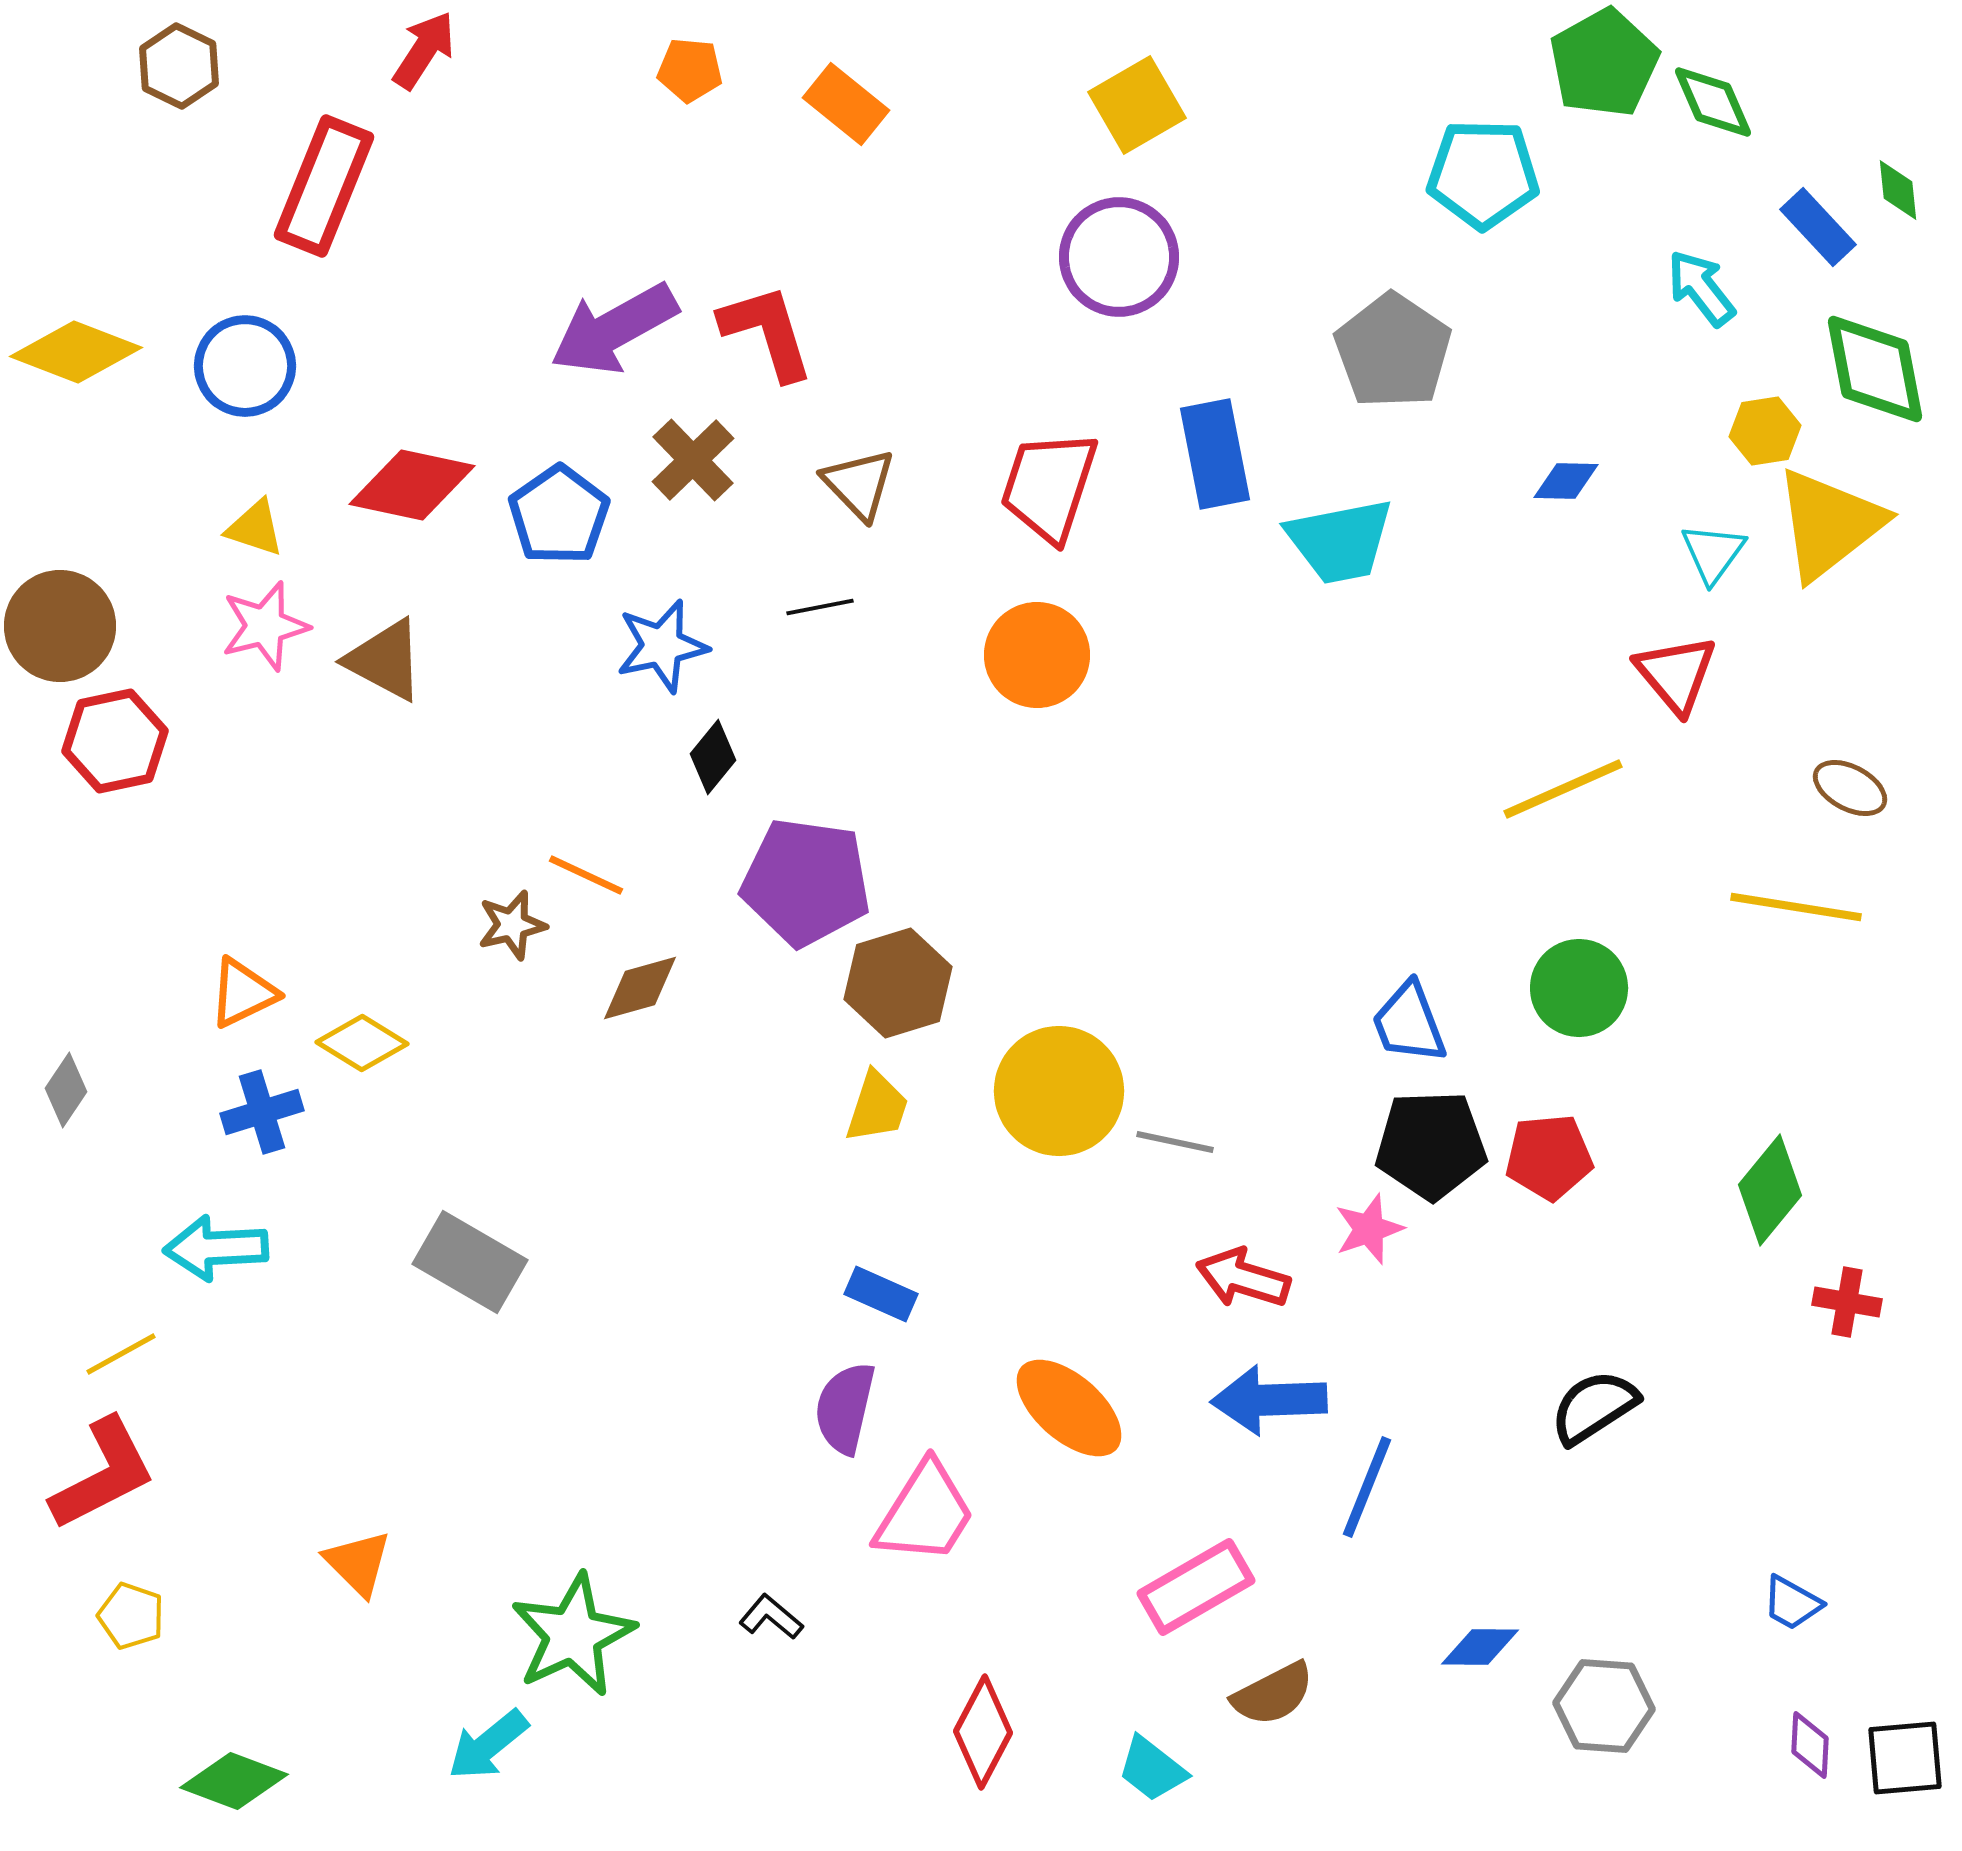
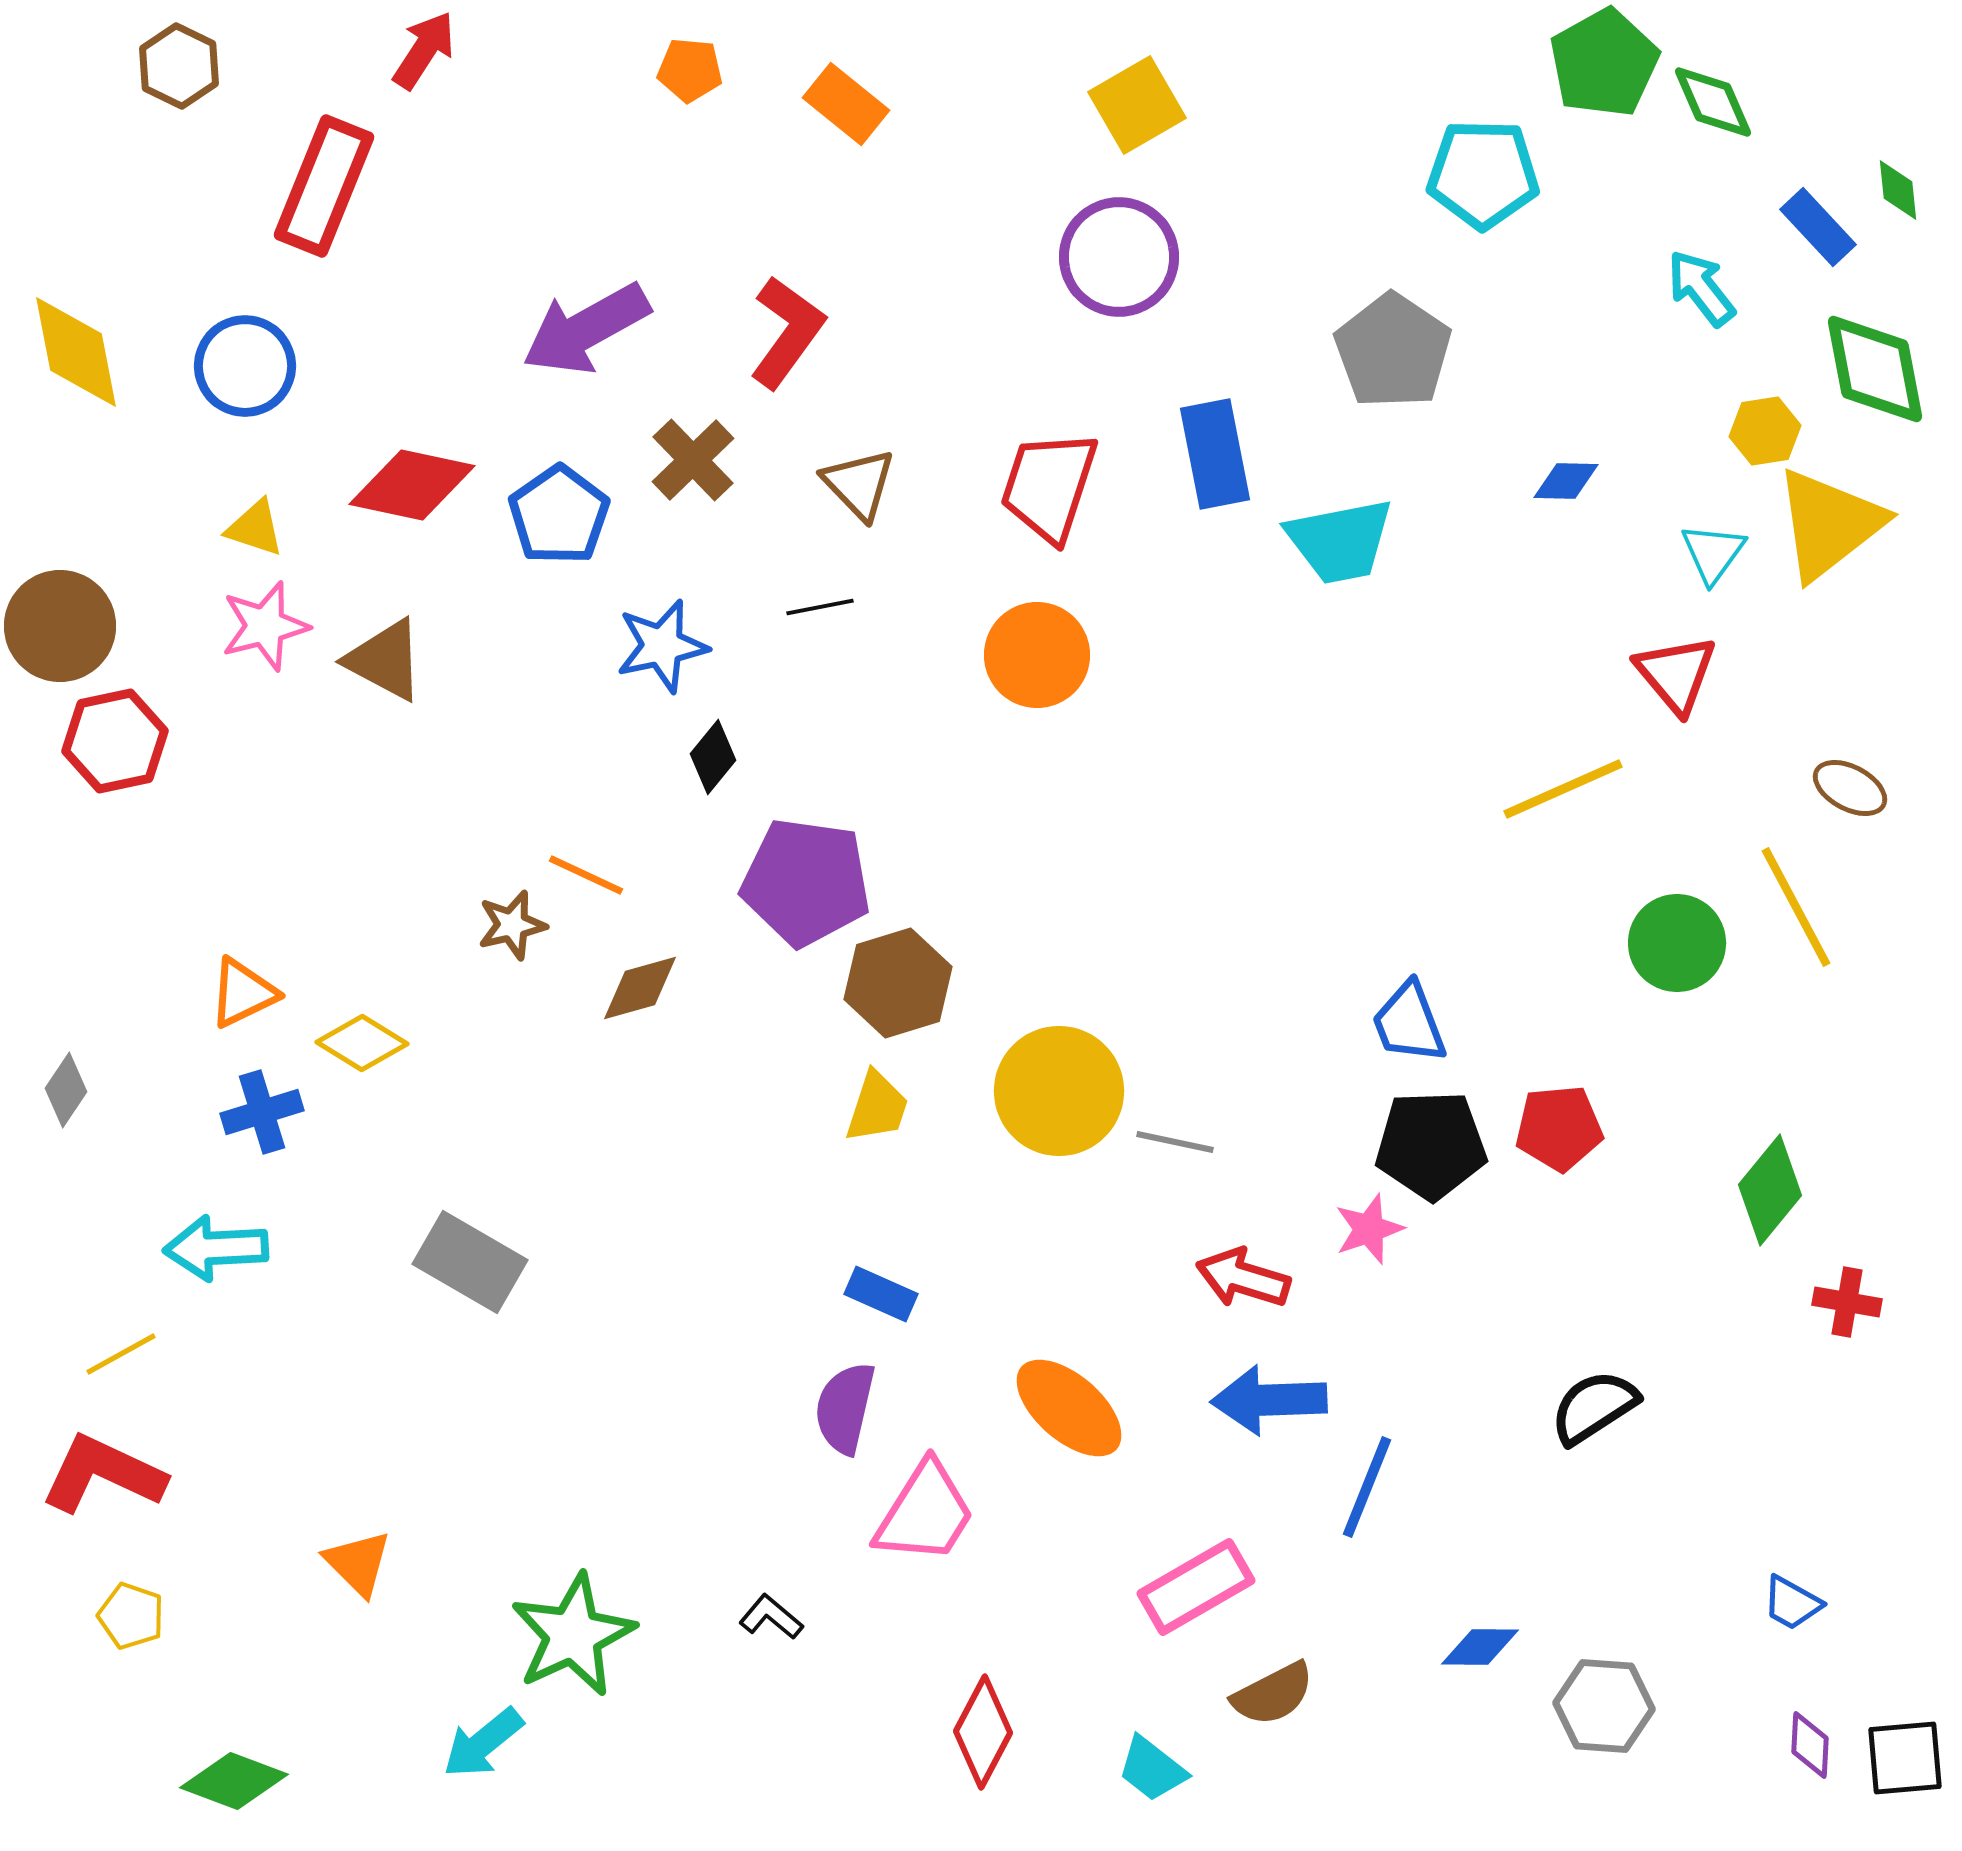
purple arrow at (614, 329): moved 28 px left
red L-shape at (767, 332): moved 20 px right; rotated 53 degrees clockwise
yellow diamond at (76, 352): rotated 58 degrees clockwise
yellow line at (1796, 907): rotated 53 degrees clockwise
green circle at (1579, 988): moved 98 px right, 45 px up
red pentagon at (1549, 1157): moved 10 px right, 29 px up
red L-shape at (103, 1474): rotated 128 degrees counterclockwise
cyan arrow at (488, 1745): moved 5 px left, 2 px up
